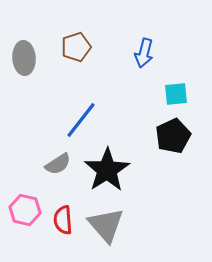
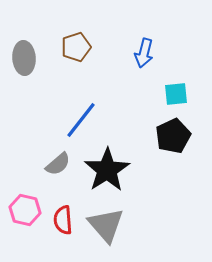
gray semicircle: rotated 8 degrees counterclockwise
